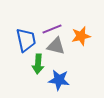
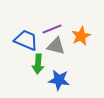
orange star: rotated 12 degrees counterclockwise
blue trapezoid: rotated 55 degrees counterclockwise
